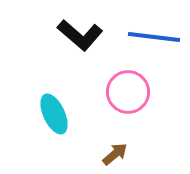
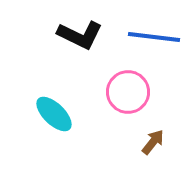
black L-shape: rotated 15 degrees counterclockwise
cyan ellipse: rotated 21 degrees counterclockwise
brown arrow: moved 38 px right, 12 px up; rotated 12 degrees counterclockwise
